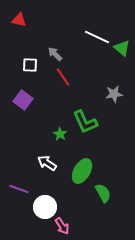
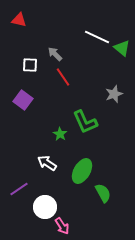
gray star: rotated 12 degrees counterclockwise
purple line: rotated 54 degrees counterclockwise
